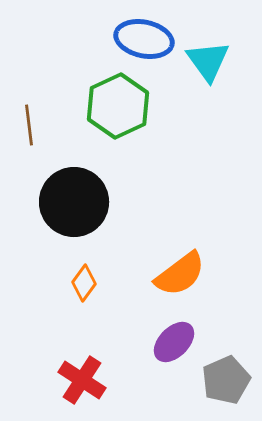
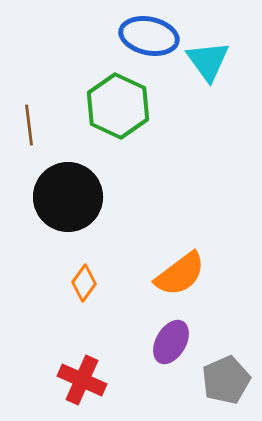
blue ellipse: moved 5 px right, 3 px up
green hexagon: rotated 10 degrees counterclockwise
black circle: moved 6 px left, 5 px up
purple ellipse: moved 3 px left; rotated 15 degrees counterclockwise
red cross: rotated 9 degrees counterclockwise
